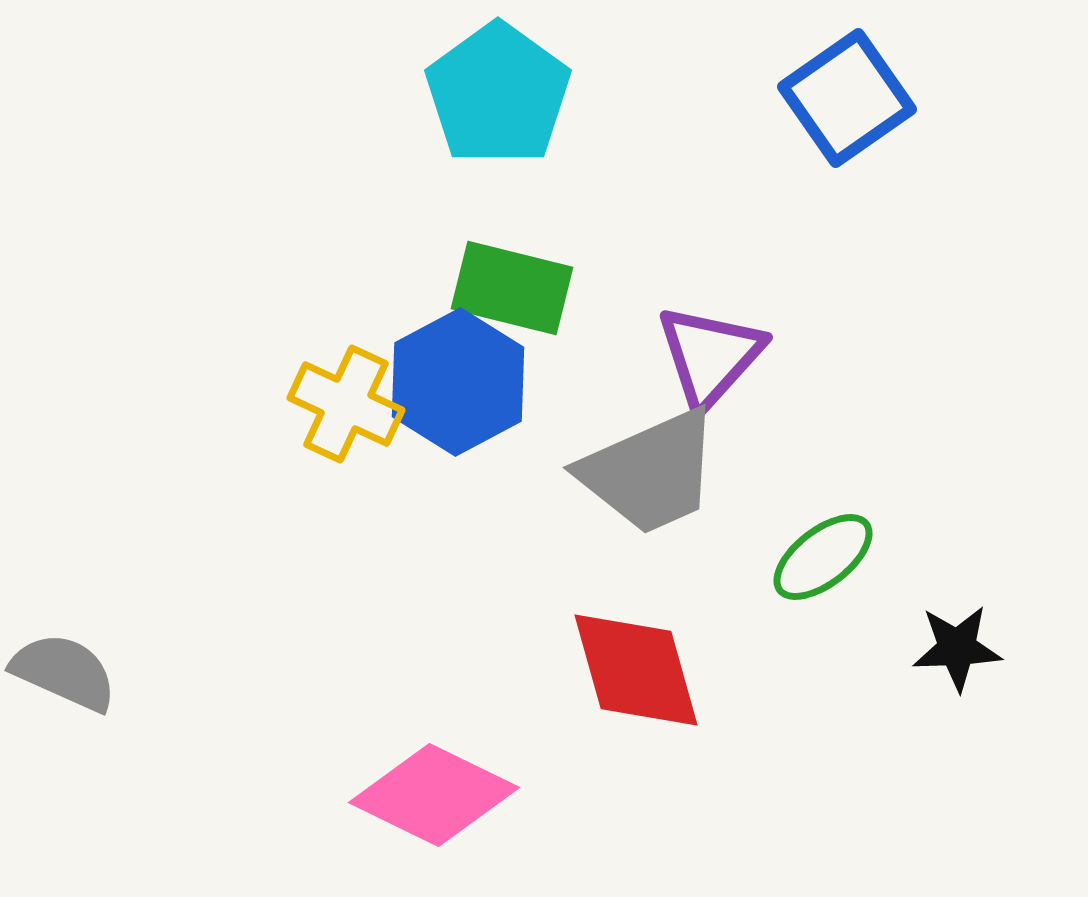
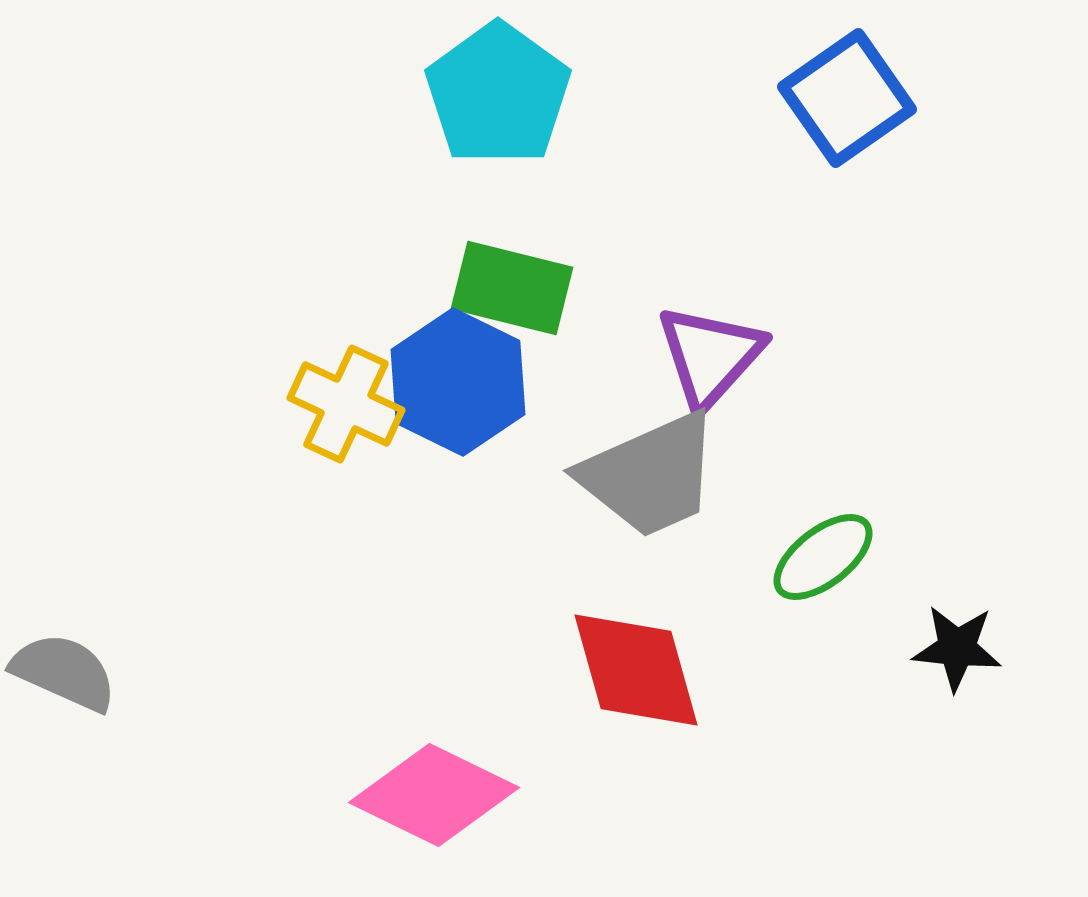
blue hexagon: rotated 6 degrees counterclockwise
gray trapezoid: moved 3 px down
black star: rotated 8 degrees clockwise
